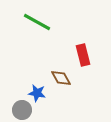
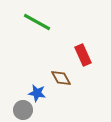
red rectangle: rotated 10 degrees counterclockwise
gray circle: moved 1 px right
